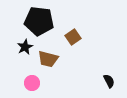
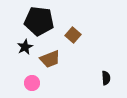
brown square: moved 2 px up; rotated 14 degrees counterclockwise
brown trapezoid: moved 2 px right; rotated 35 degrees counterclockwise
black semicircle: moved 3 px left, 3 px up; rotated 24 degrees clockwise
